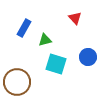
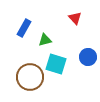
brown circle: moved 13 px right, 5 px up
